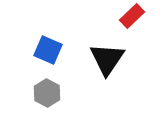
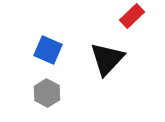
black triangle: rotated 9 degrees clockwise
